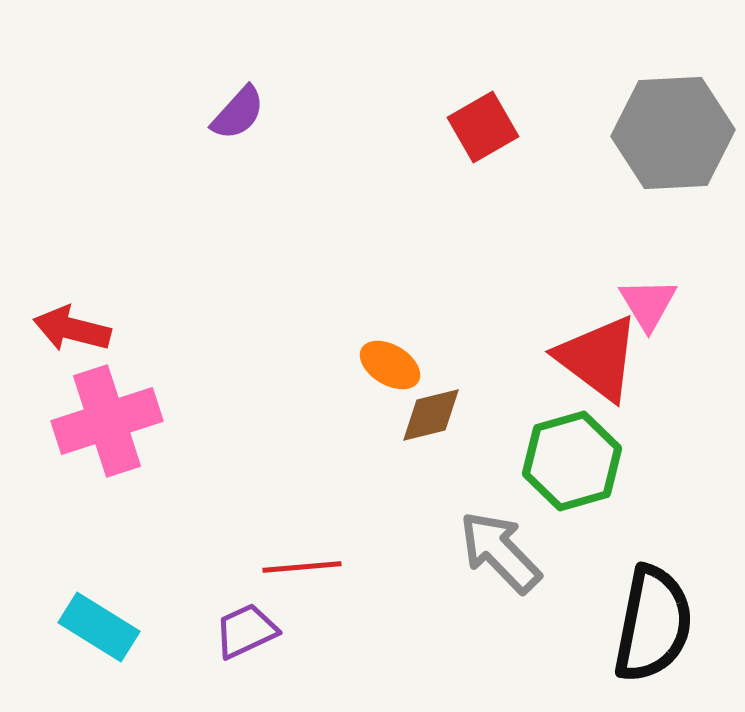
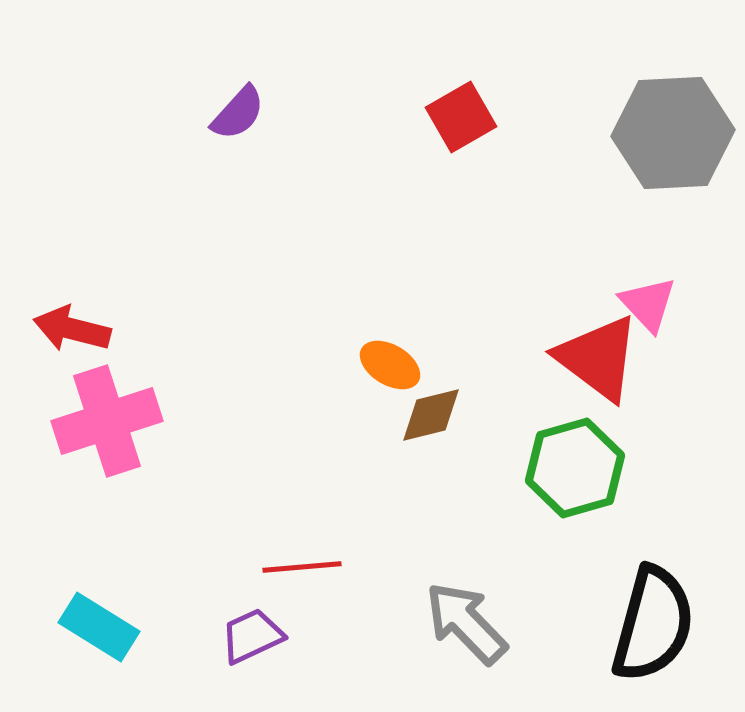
red square: moved 22 px left, 10 px up
pink triangle: rotated 12 degrees counterclockwise
green hexagon: moved 3 px right, 7 px down
gray arrow: moved 34 px left, 71 px down
black semicircle: rotated 4 degrees clockwise
purple trapezoid: moved 6 px right, 5 px down
